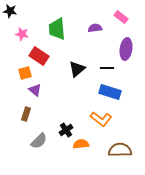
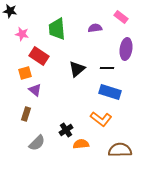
gray semicircle: moved 2 px left, 2 px down
